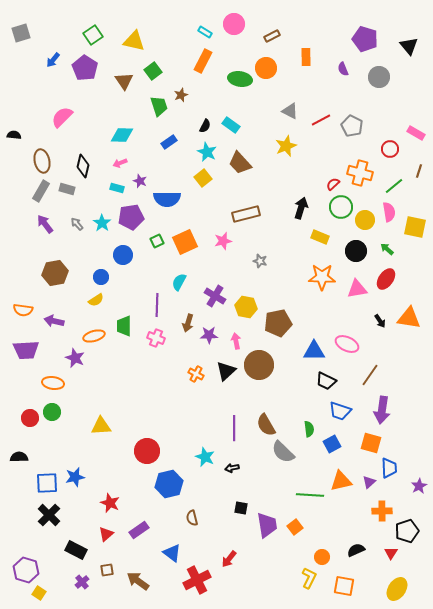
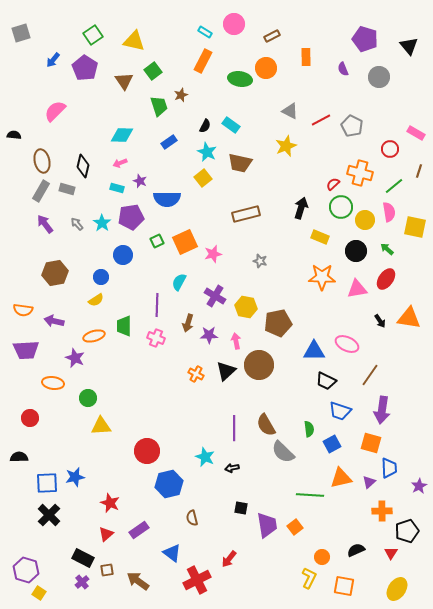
pink semicircle at (62, 117): moved 7 px left, 6 px up
brown trapezoid at (240, 163): rotated 35 degrees counterclockwise
pink star at (223, 241): moved 10 px left, 13 px down
green circle at (52, 412): moved 36 px right, 14 px up
orange triangle at (341, 481): moved 3 px up
black rectangle at (76, 550): moved 7 px right, 8 px down
